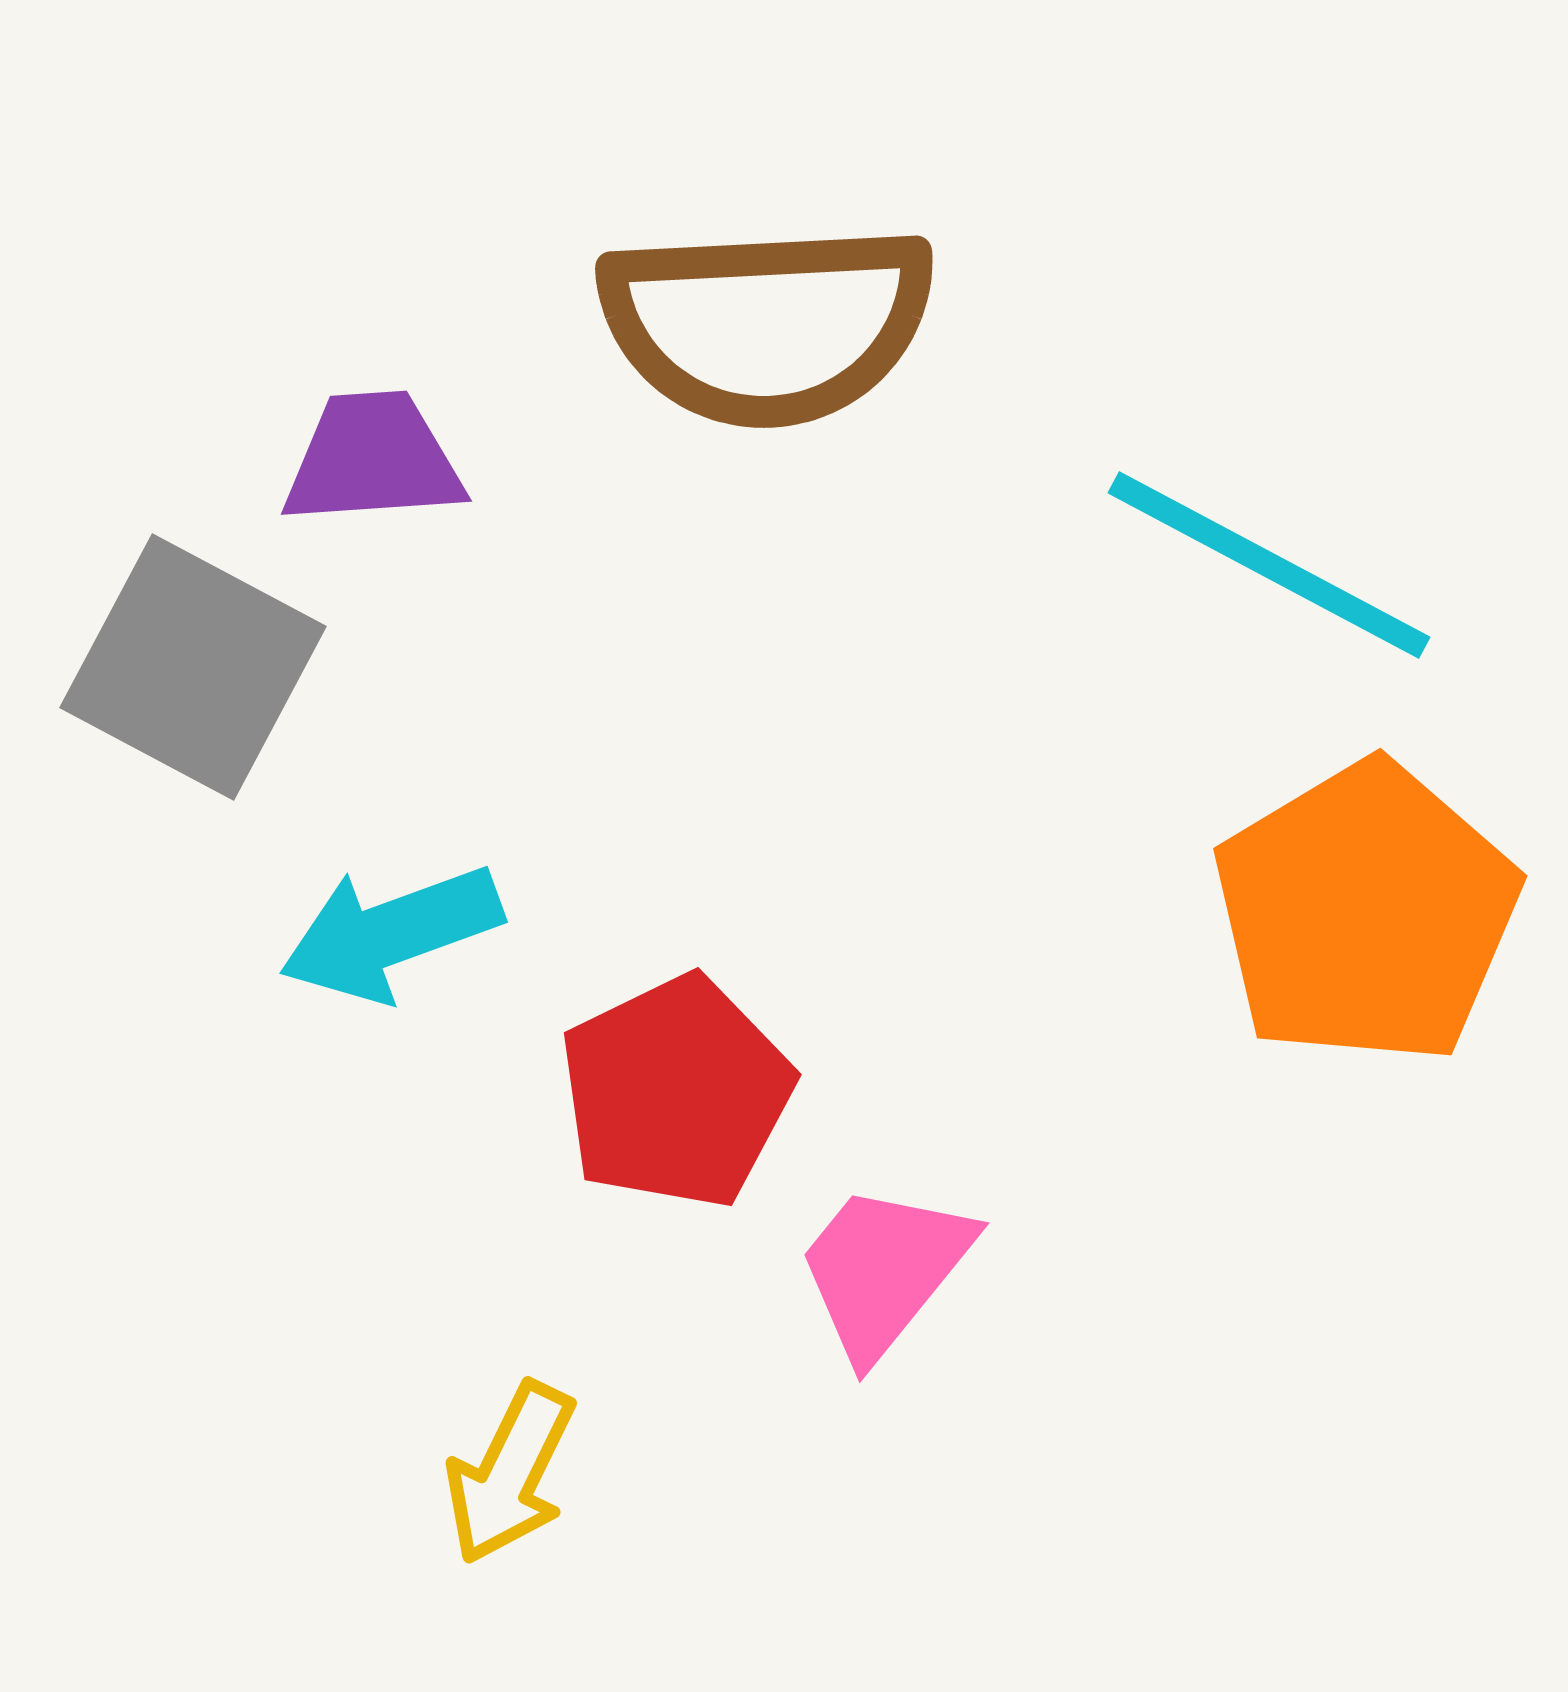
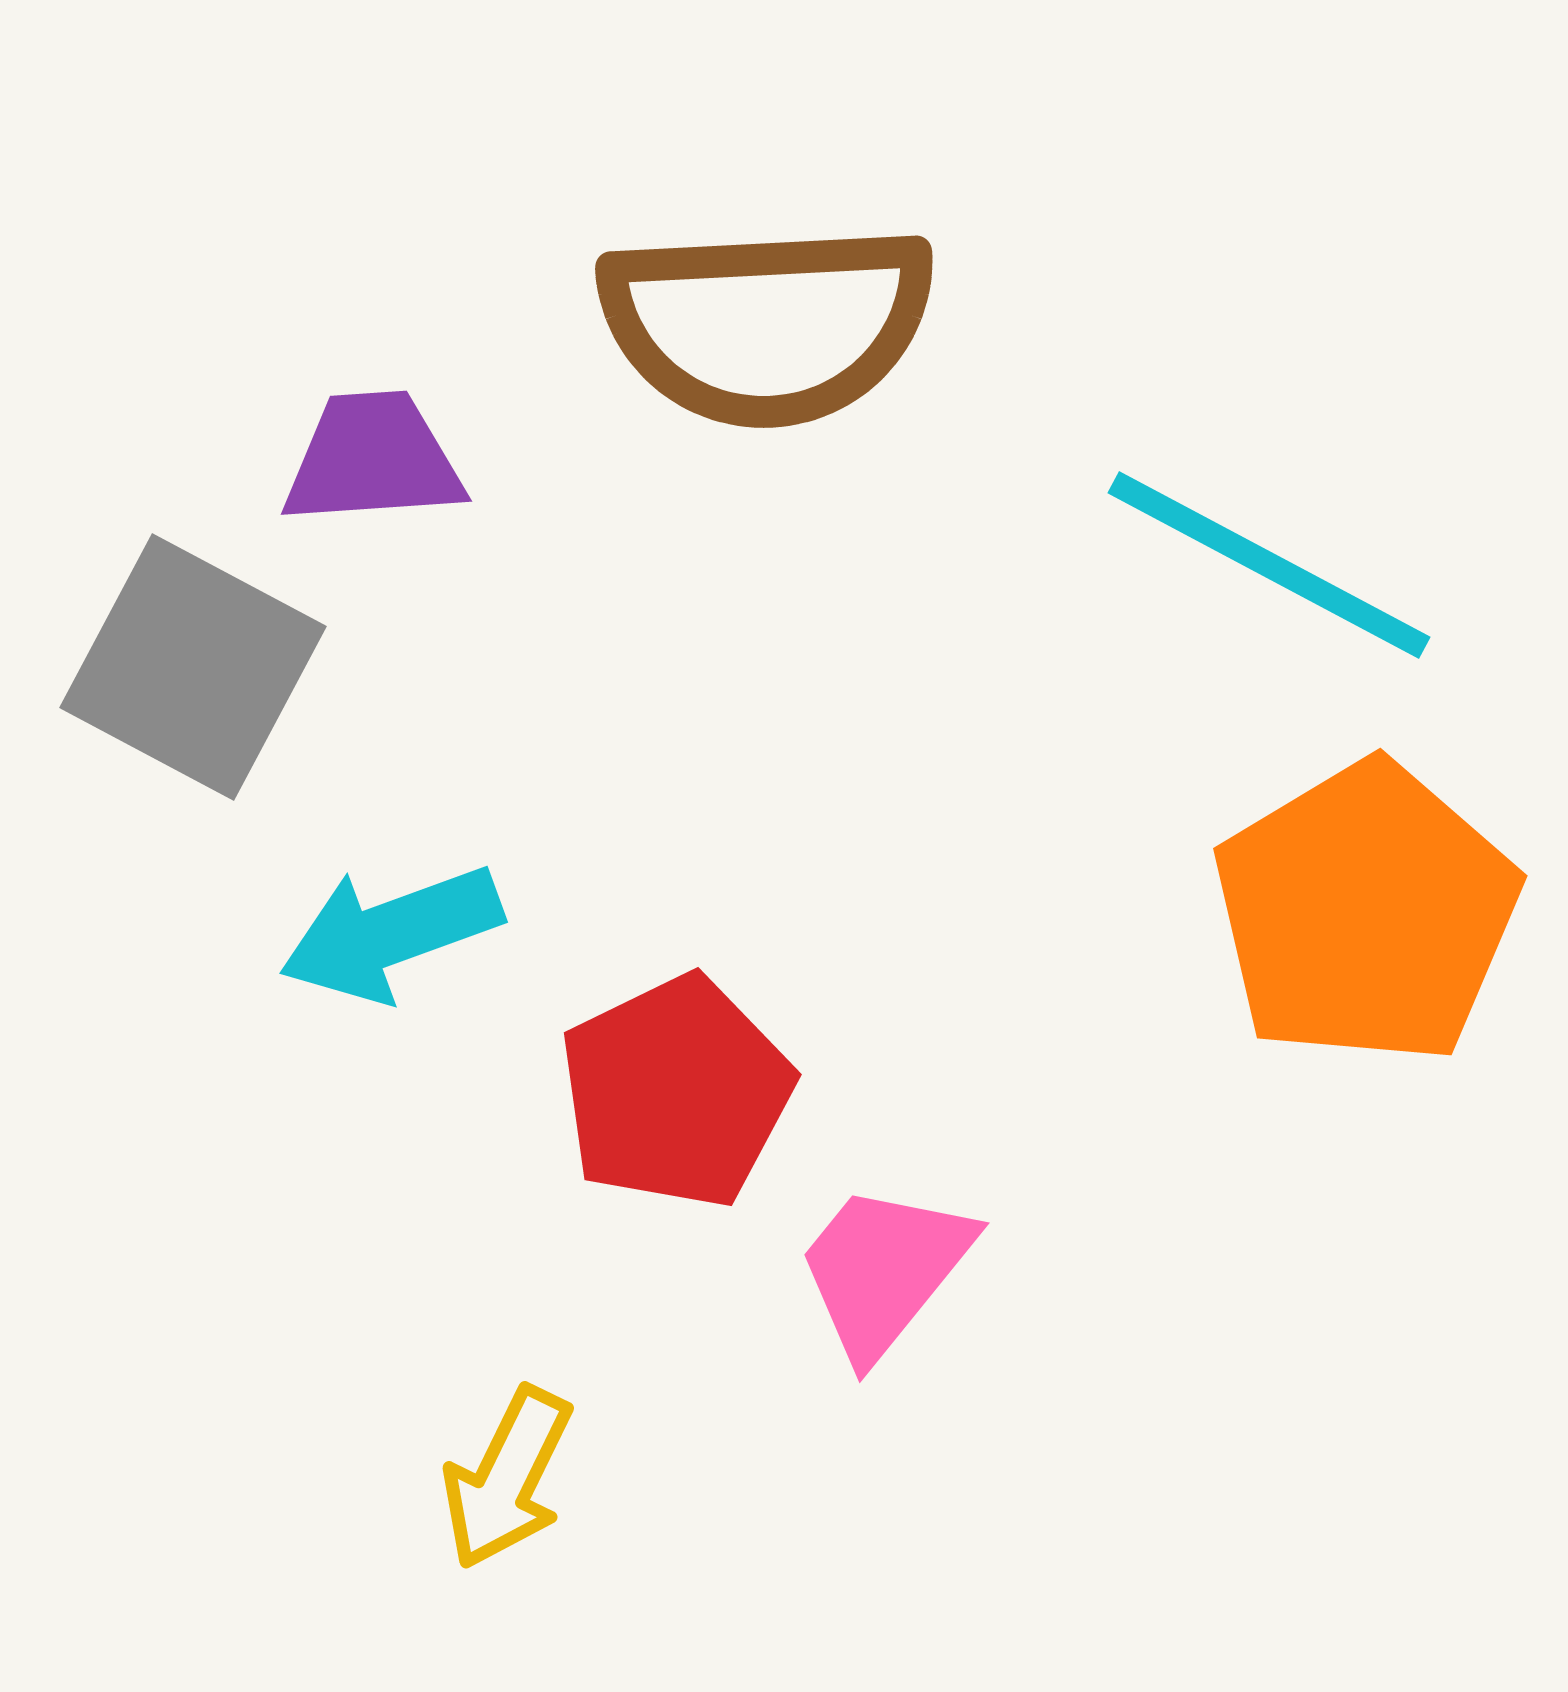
yellow arrow: moved 3 px left, 5 px down
